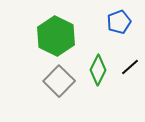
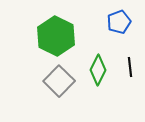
black line: rotated 54 degrees counterclockwise
